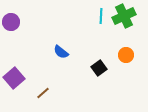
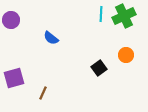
cyan line: moved 2 px up
purple circle: moved 2 px up
blue semicircle: moved 10 px left, 14 px up
purple square: rotated 25 degrees clockwise
brown line: rotated 24 degrees counterclockwise
